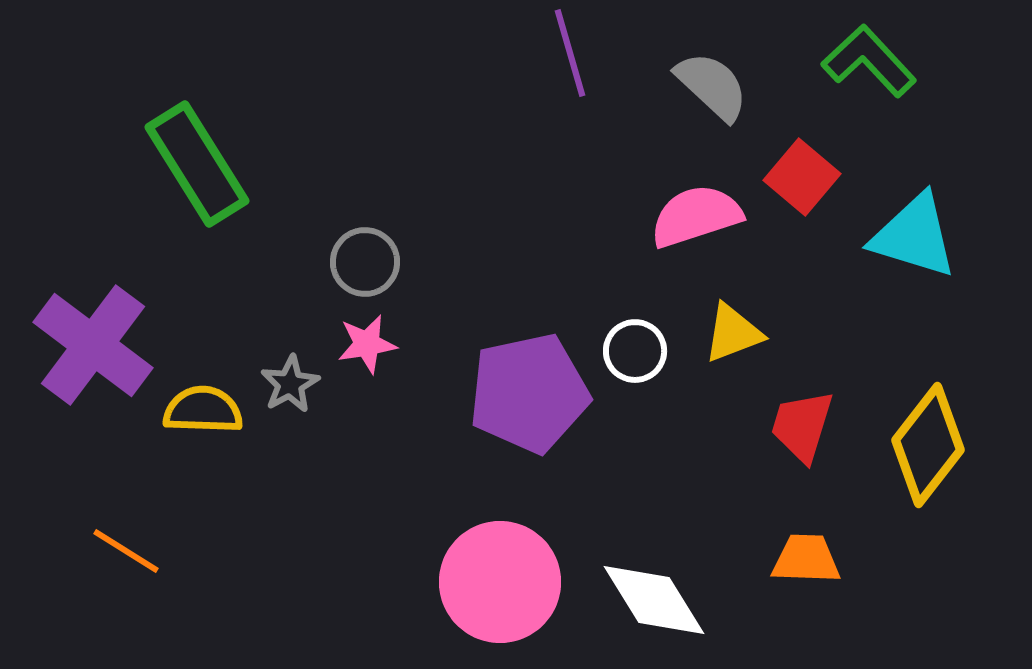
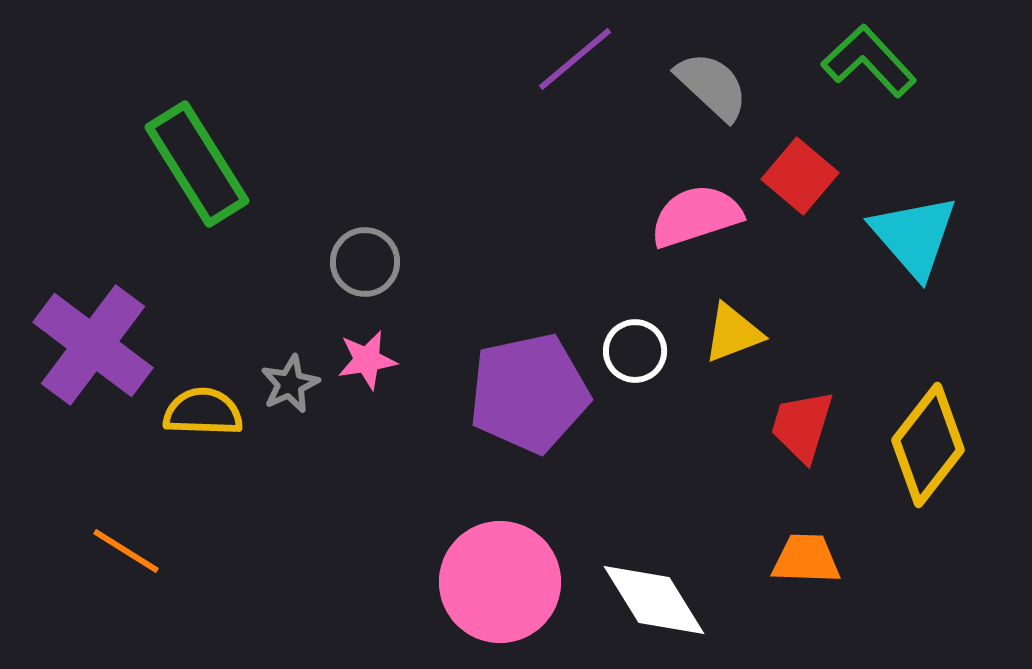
purple line: moved 5 px right, 6 px down; rotated 66 degrees clockwise
red square: moved 2 px left, 1 px up
cyan triangle: rotated 32 degrees clockwise
pink star: moved 16 px down
gray star: rotated 4 degrees clockwise
yellow semicircle: moved 2 px down
